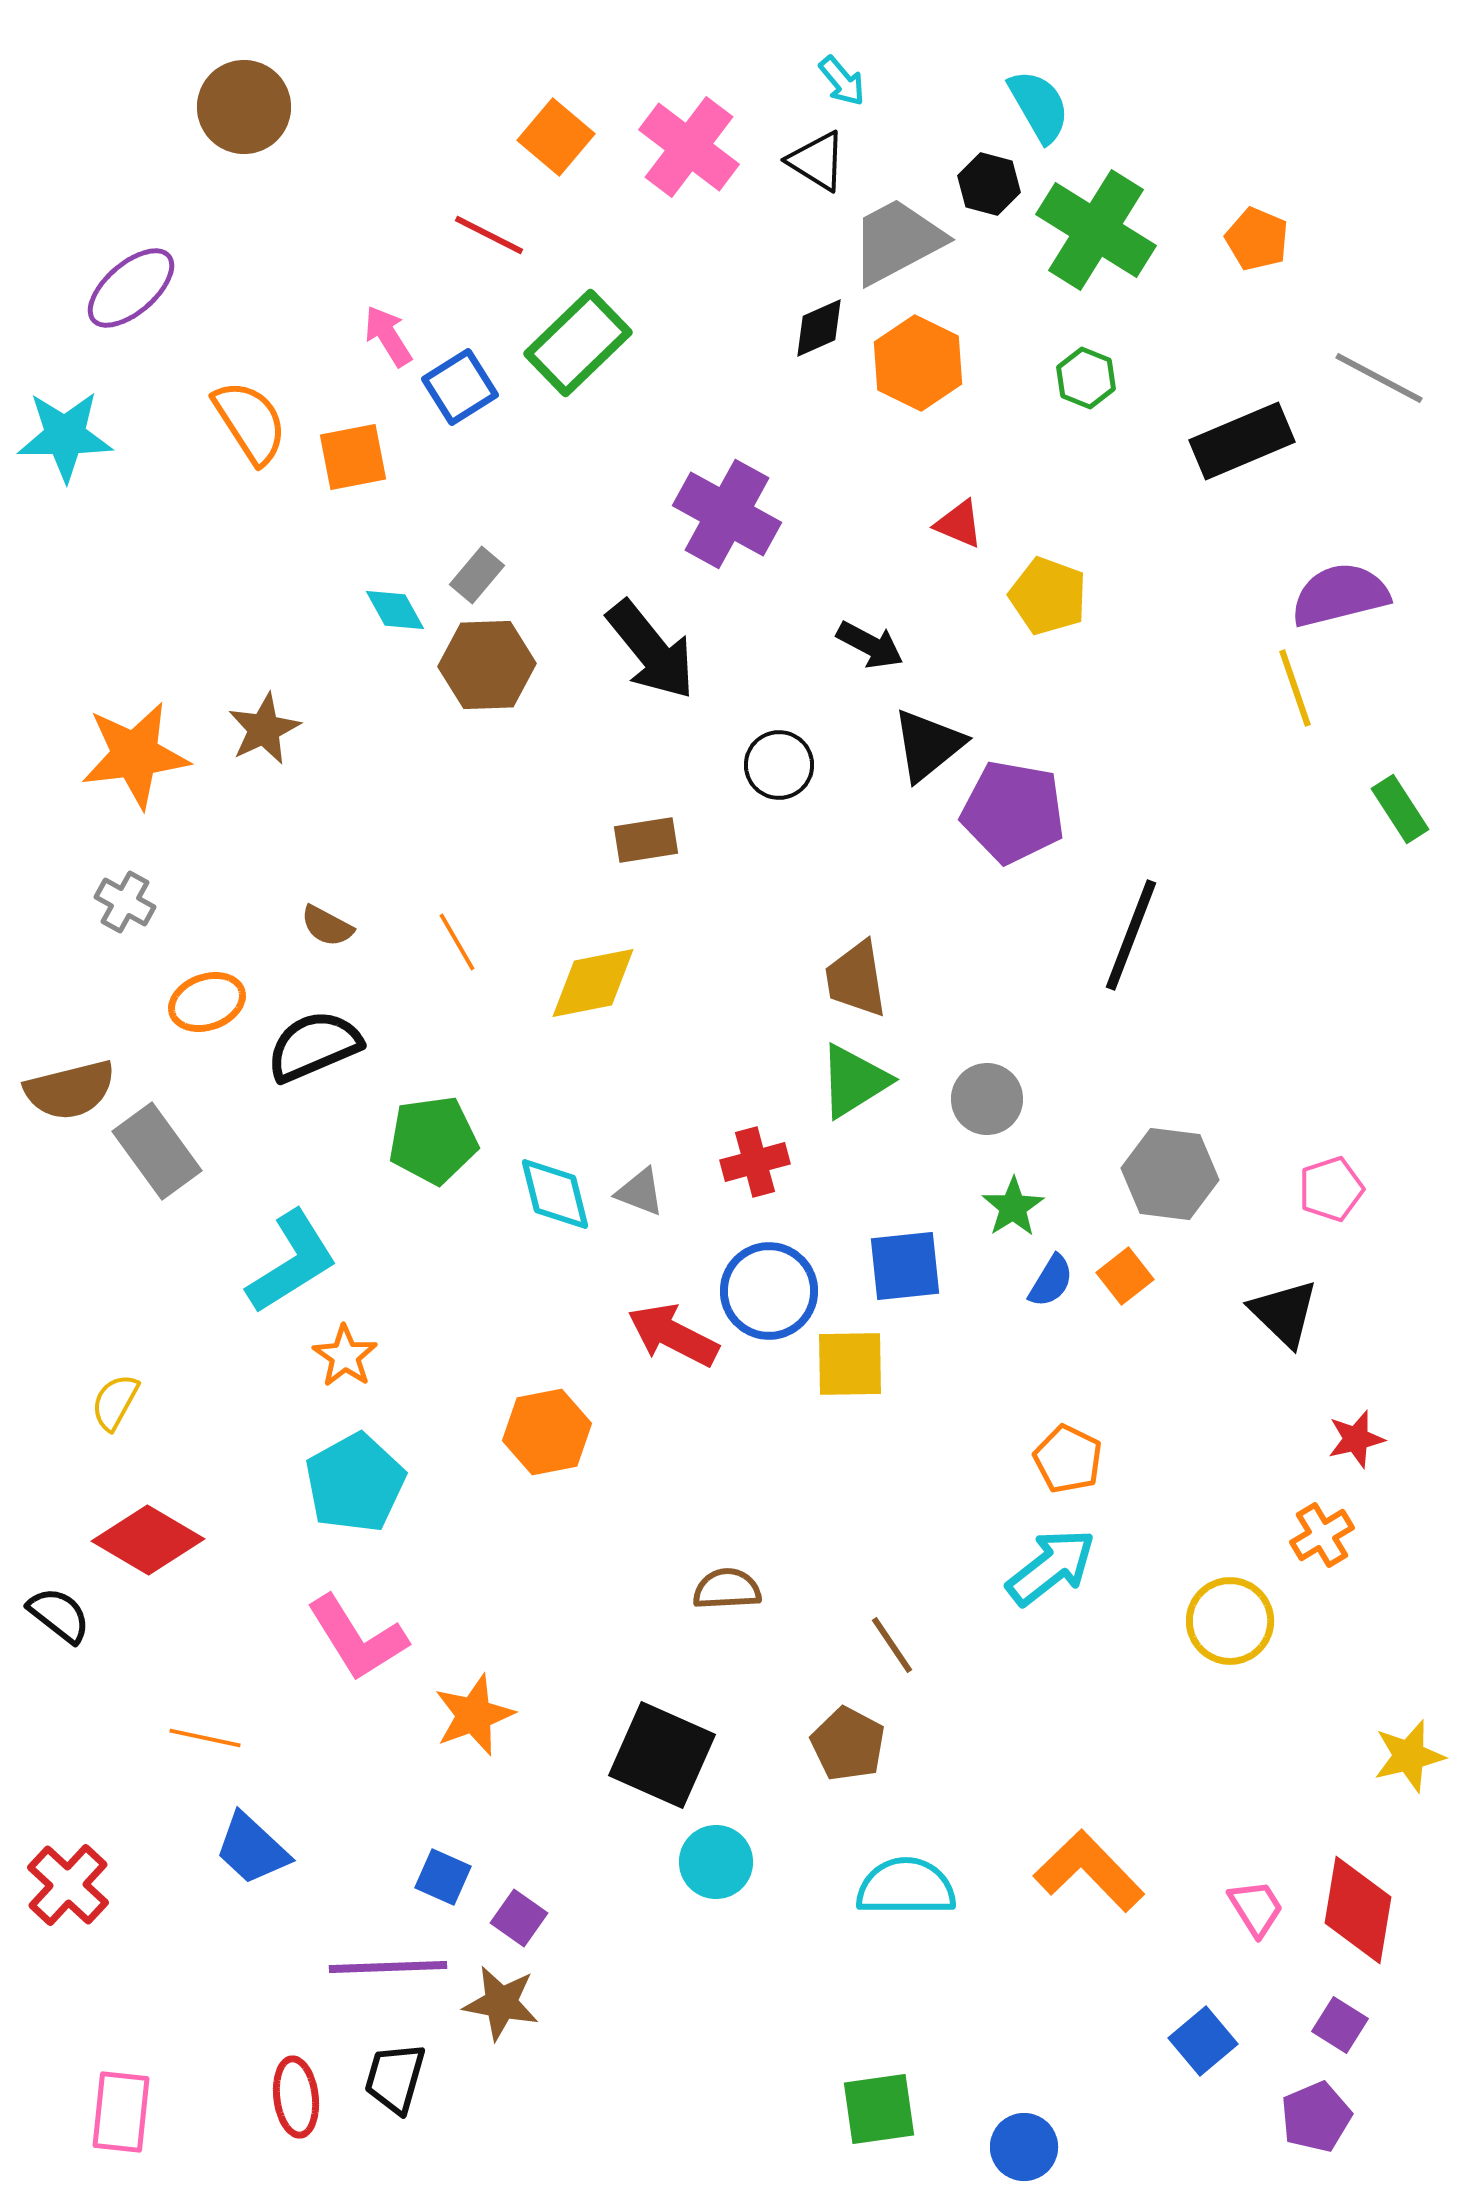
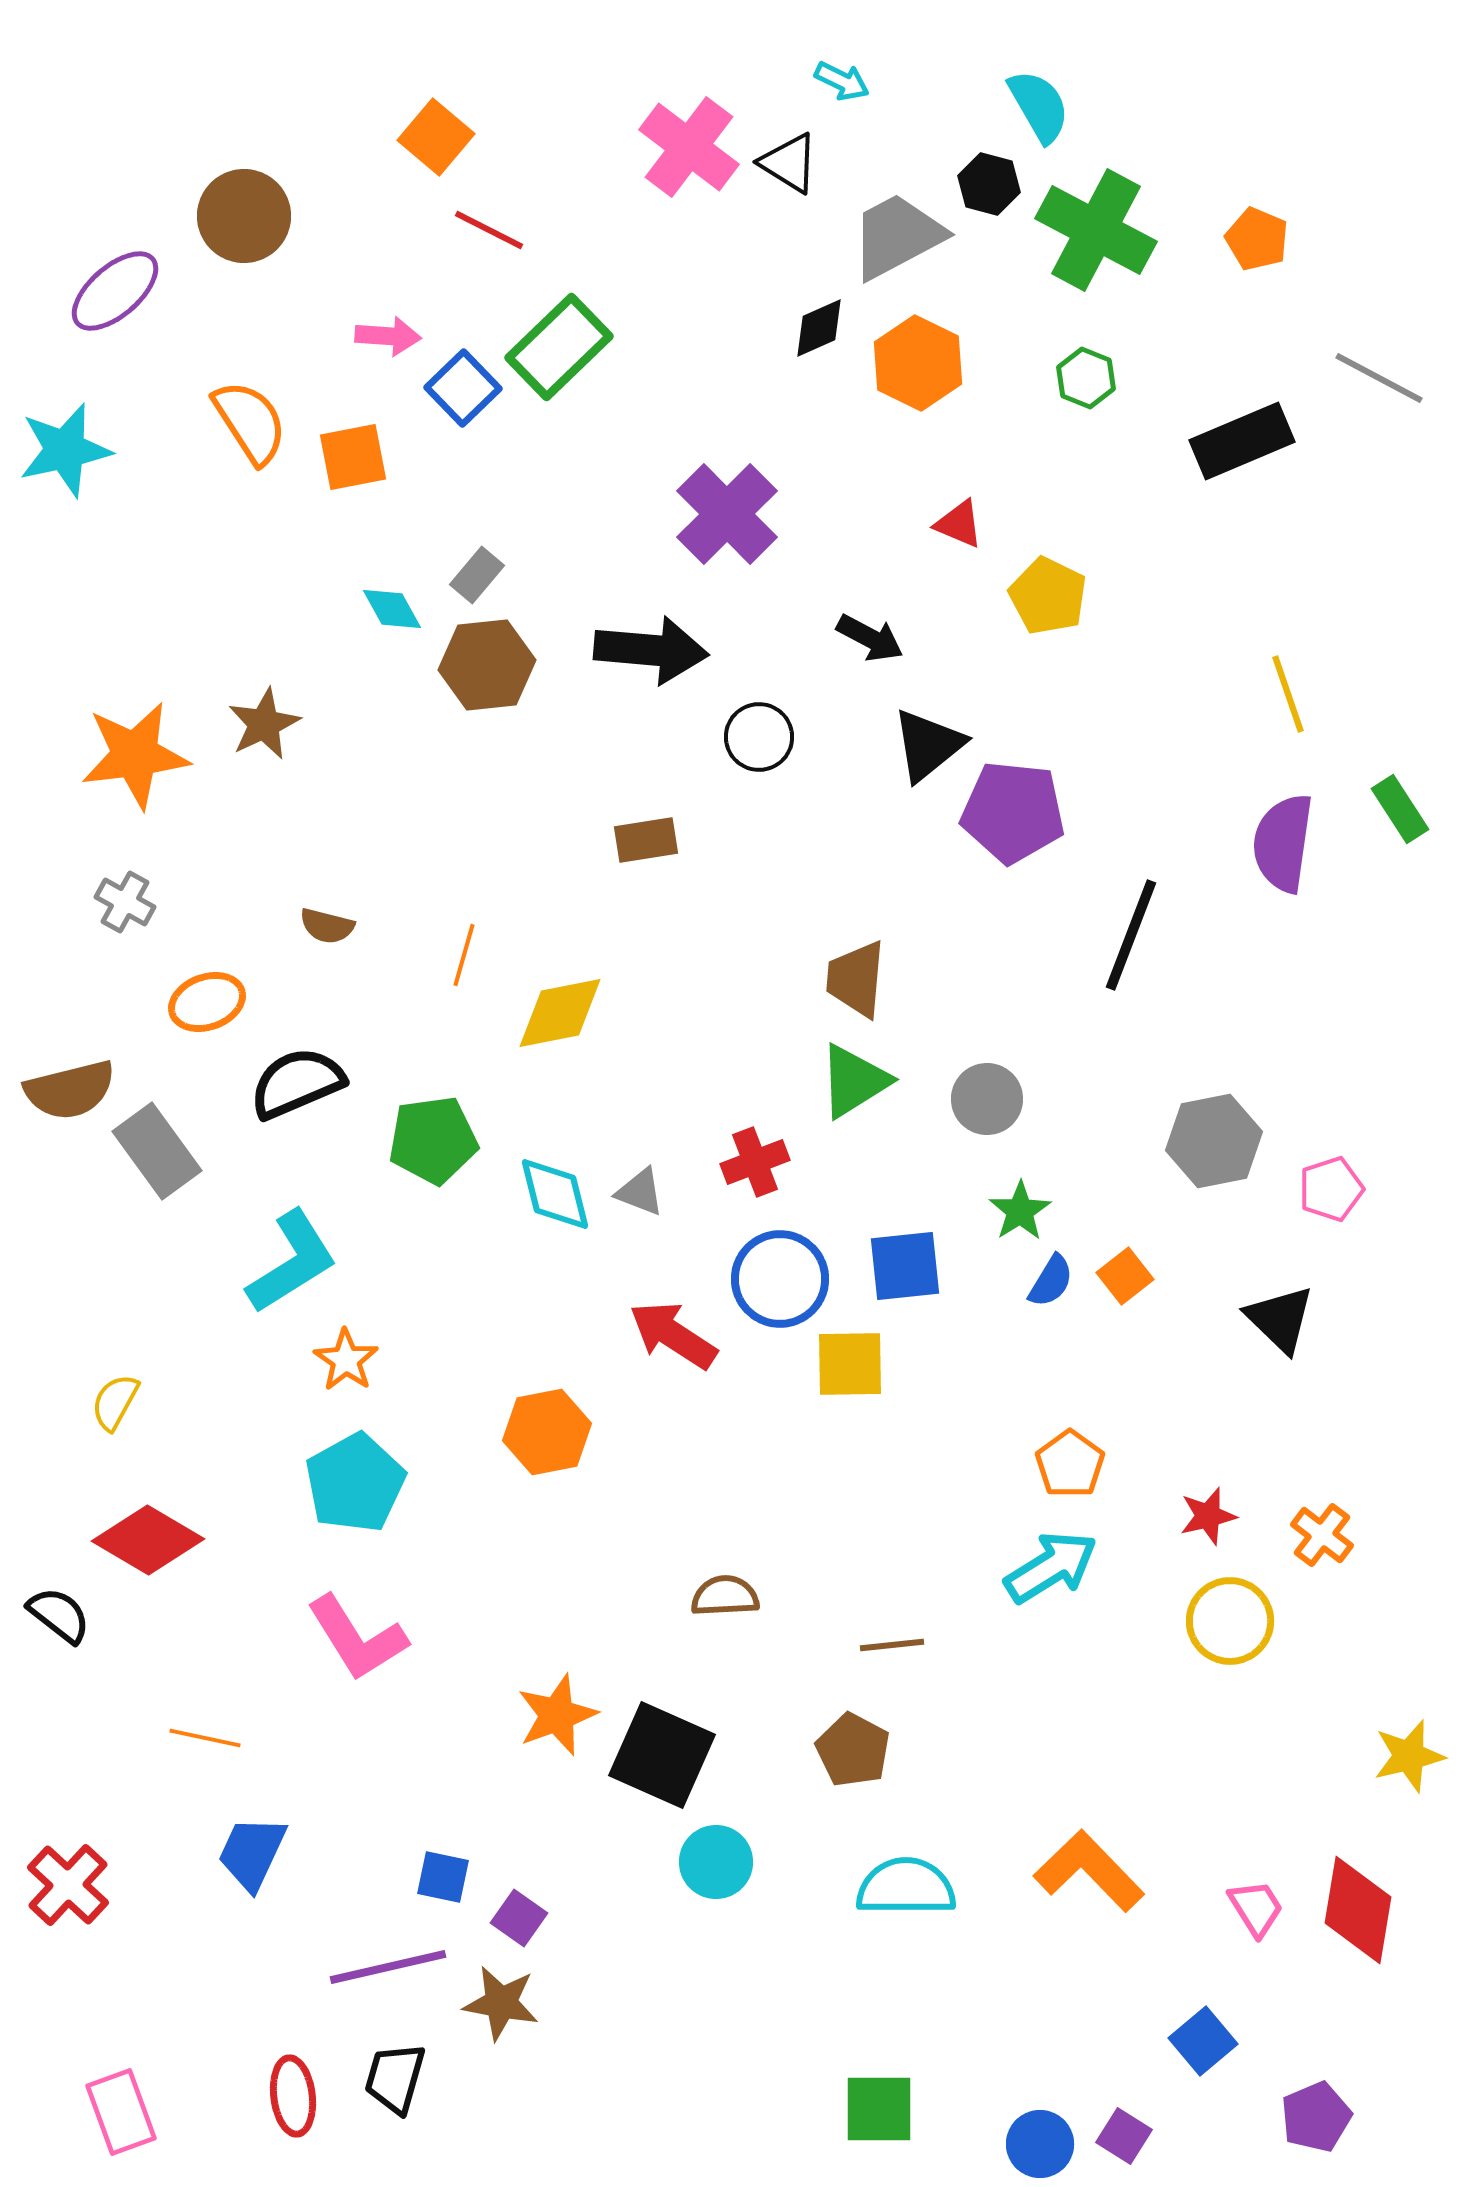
cyan arrow at (842, 81): rotated 24 degrees counterclockwise
brown circle at (244, 107): moved 109 px down
orange square at (556, 137): moved 120 px left
black triangle at (817, 161): moved 28 px left, 2 px down
green cross at (1096, 230): rotated 4 degrees counterclockwise
red line at (489, 235): moved 5 px up
gray trapezoid at (897, 241): moved 5 px up
purple ellipse at (131, 288): moved 16 px left, 3 px down
pink arrow at (388, 336): rotated 126 degrees clockwise
green rectangle at (578, 343): moved 19 px left, 4 px down
blue square at (460, 387): moved 3 px right, 1 px down; rotated 12 degrees counterclockwise
cyan star at (65, 436): moved 14 px down; rotated 12 degrees counterclockwise
purple cross at (727, 514): rotated 16 degrees clockwise
purple semicircle at (1340, 595): moved 57 px left, 248 px down; rotated 68 degrees counterclockwise
yellow pentagon at (1048, 596): rotated 6 degrees clockwise
cyan diamond at (395, 610): moved 3 px left, 1 px up
black arrow at (870, 645): moved 7 px up
black arrow at (651, 650): rotated 46 degrees counterclockwise
brown hexagon at (487, 665): rotated 4 degrees counterclockwise
yellow line at (1295, 688): moved 7 px left, 6 px down
brown star at (264, 729): moved 5 px up
black circle at (779, 765): moved 20 px left, 28 px up
purple pentagon at (1013, 812): rotated 4 degrees counterclockwise
brown semicircle at (327, 926): rotated 14 degrees counterclockwise
orange line at (457, 942): moved 7 px right, 13 px down; rotated 46 degrees clockwise
brown trapezoid at (856, 979): rotated 14 degrees clockwise
yellow diamond at (593, 983): moved 33 px left, 30 px down
black semicircle at (314, 1046): moved 17 px left, 37 px down
red cross at (755, 1162): rotated 6 degrees counterclockwise
gray hexagon at (1170, 1174): moved 44 px right, 33 px up; rotated 18 degrees counterclockwise
green star at (1013, 1207): moved 7 px right, 4 px down
blue circle at (769, 1291): moved 11 px right, 12 px up
black triangle at (1284, 1313): moved 4 px left, 6 px down
red arrow at (673, 1335): rotated 6 degrees clockwise
orange star at (345, 1356): moved 1 px right, 4 px down
red star at (1356, 1439): moved 148 px left, 77 px down
orange pentagon at (1068, 1459): moved 2 px right, 5 px down; rotated 10 degrees clockwise
orange cross at (1322, 1535): rotated 22 degrees counterclockwise
cyan arrow at (1051, 1567): rotated 6 degrees clockwise
brown semicircle at (727, 1589): moved 2 px left, 7 px down
brown line at (892, 1645): rotated 62 degrees counterclockwise
orange star at (474, 1715): moved 83 px right
brown pentagon at (848, 1744): moved 5 px right, 6 px down
blue trapezoid at (252, 1849): moved 4 px down; rotated 72 degrees clockwise
blue square at (443, 1877): rotated 12 degrees counterclockwise
purple line at (388, 1967): rotated 11 degrees counterclockwise
purple square at (1340, 2025): moved 216 px left, 111 px down
red ellipse at (296, 2097): moved 3 px left, 1 px up
green square at (879, 2109): rotated 8 degrees clockwise
pink rectangle at (121, 2112): rotated 26 degrees counterclockwise
blue circle at (1024, 2147): moved 16 px right, 3 px up
